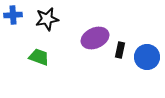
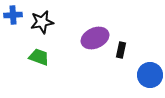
black star: moved 5 px left, 3 px down
black rectangle: moved 1 px right
blue circle: moved 3 px right, 18 px down
